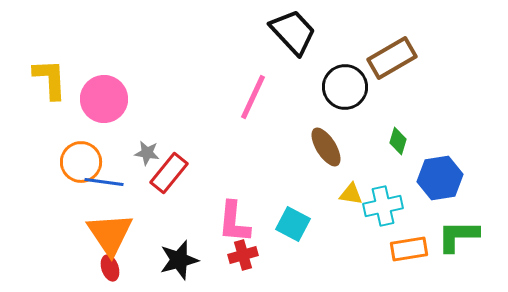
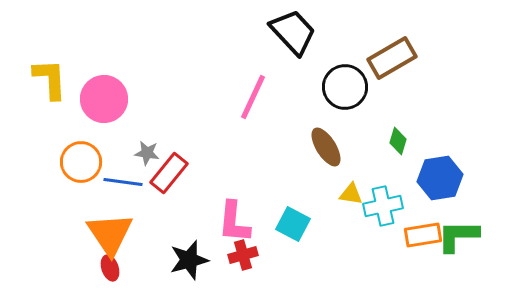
blue line: moved 19 px right
orange rectangle: moved 14 px right, 14 px up
black star: moved 10 px right
